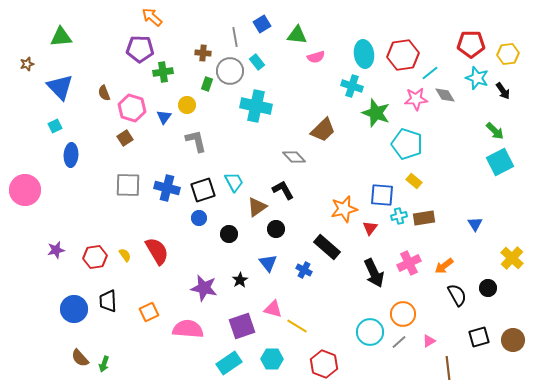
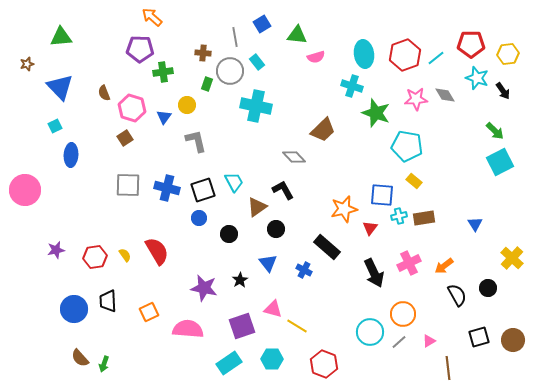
red hexagon at (403, 55): moved 2 px right; rotated 12 degrees counterclockwise
cyan line at (430, 73): moved 6 px right, 15 px up
cyan pentagon at (407, 144): moved 2 px down; rotated 8 degrees counterclockwise
